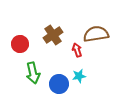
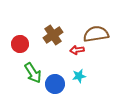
red arrow: rotated 80 degrees counterclockwise
green arrow: rotated 20 degrees counterclockwise
blue circle: moved 4 px left
